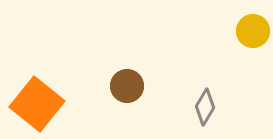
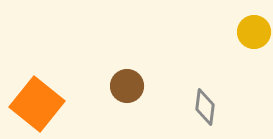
yellow circle: moved 1 px right, 1 px down
gray diamond: rotated 24 degrees counterclockwise
